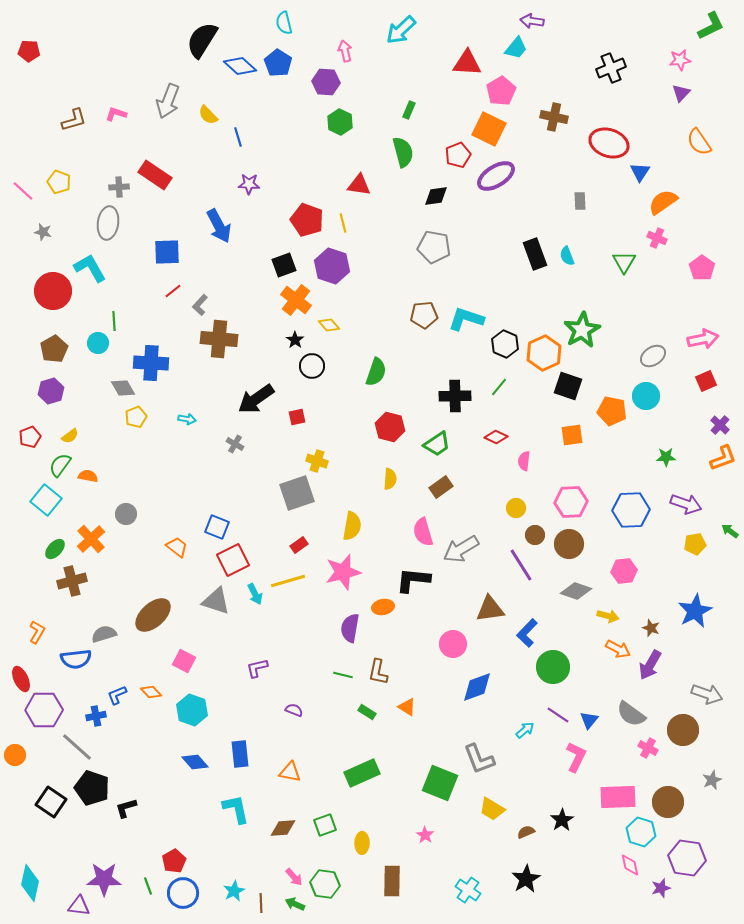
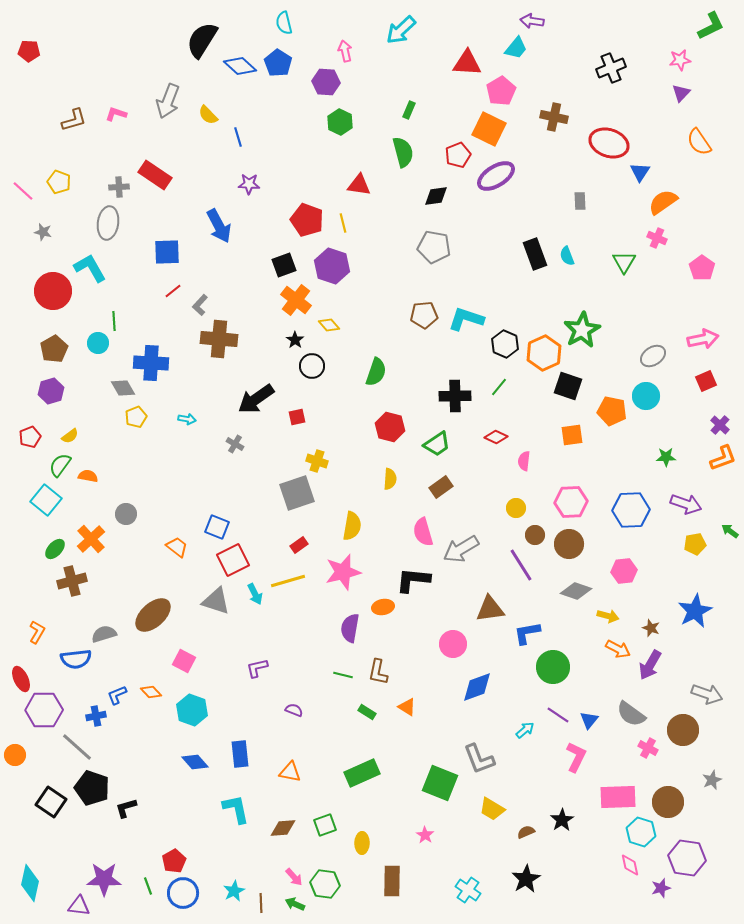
blue L-shape at (527, 633): rotated 36 degrees clockwise
